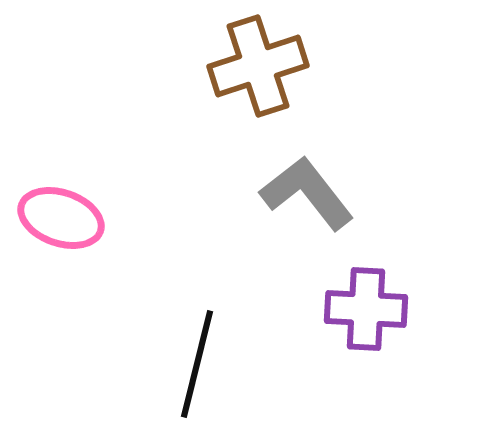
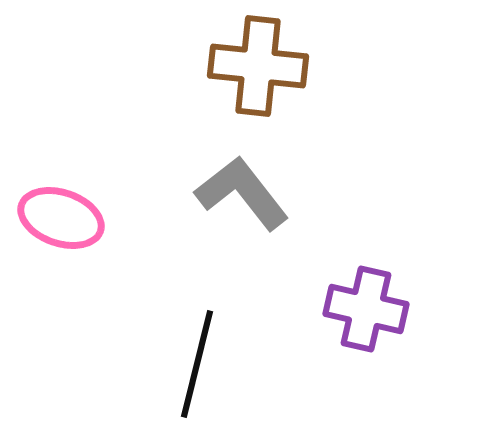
brown cross: rotated 24 degrees clockwise
gray L-shape: moved 65 px left
purple cross: rotated 10 degrees clockwise
